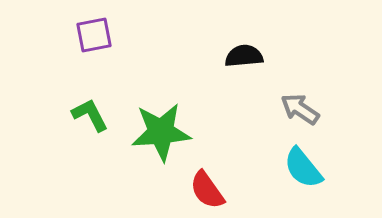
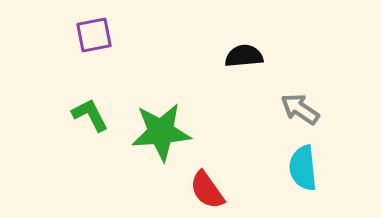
cyan semicircle: rotated 33 degrees clockwise
